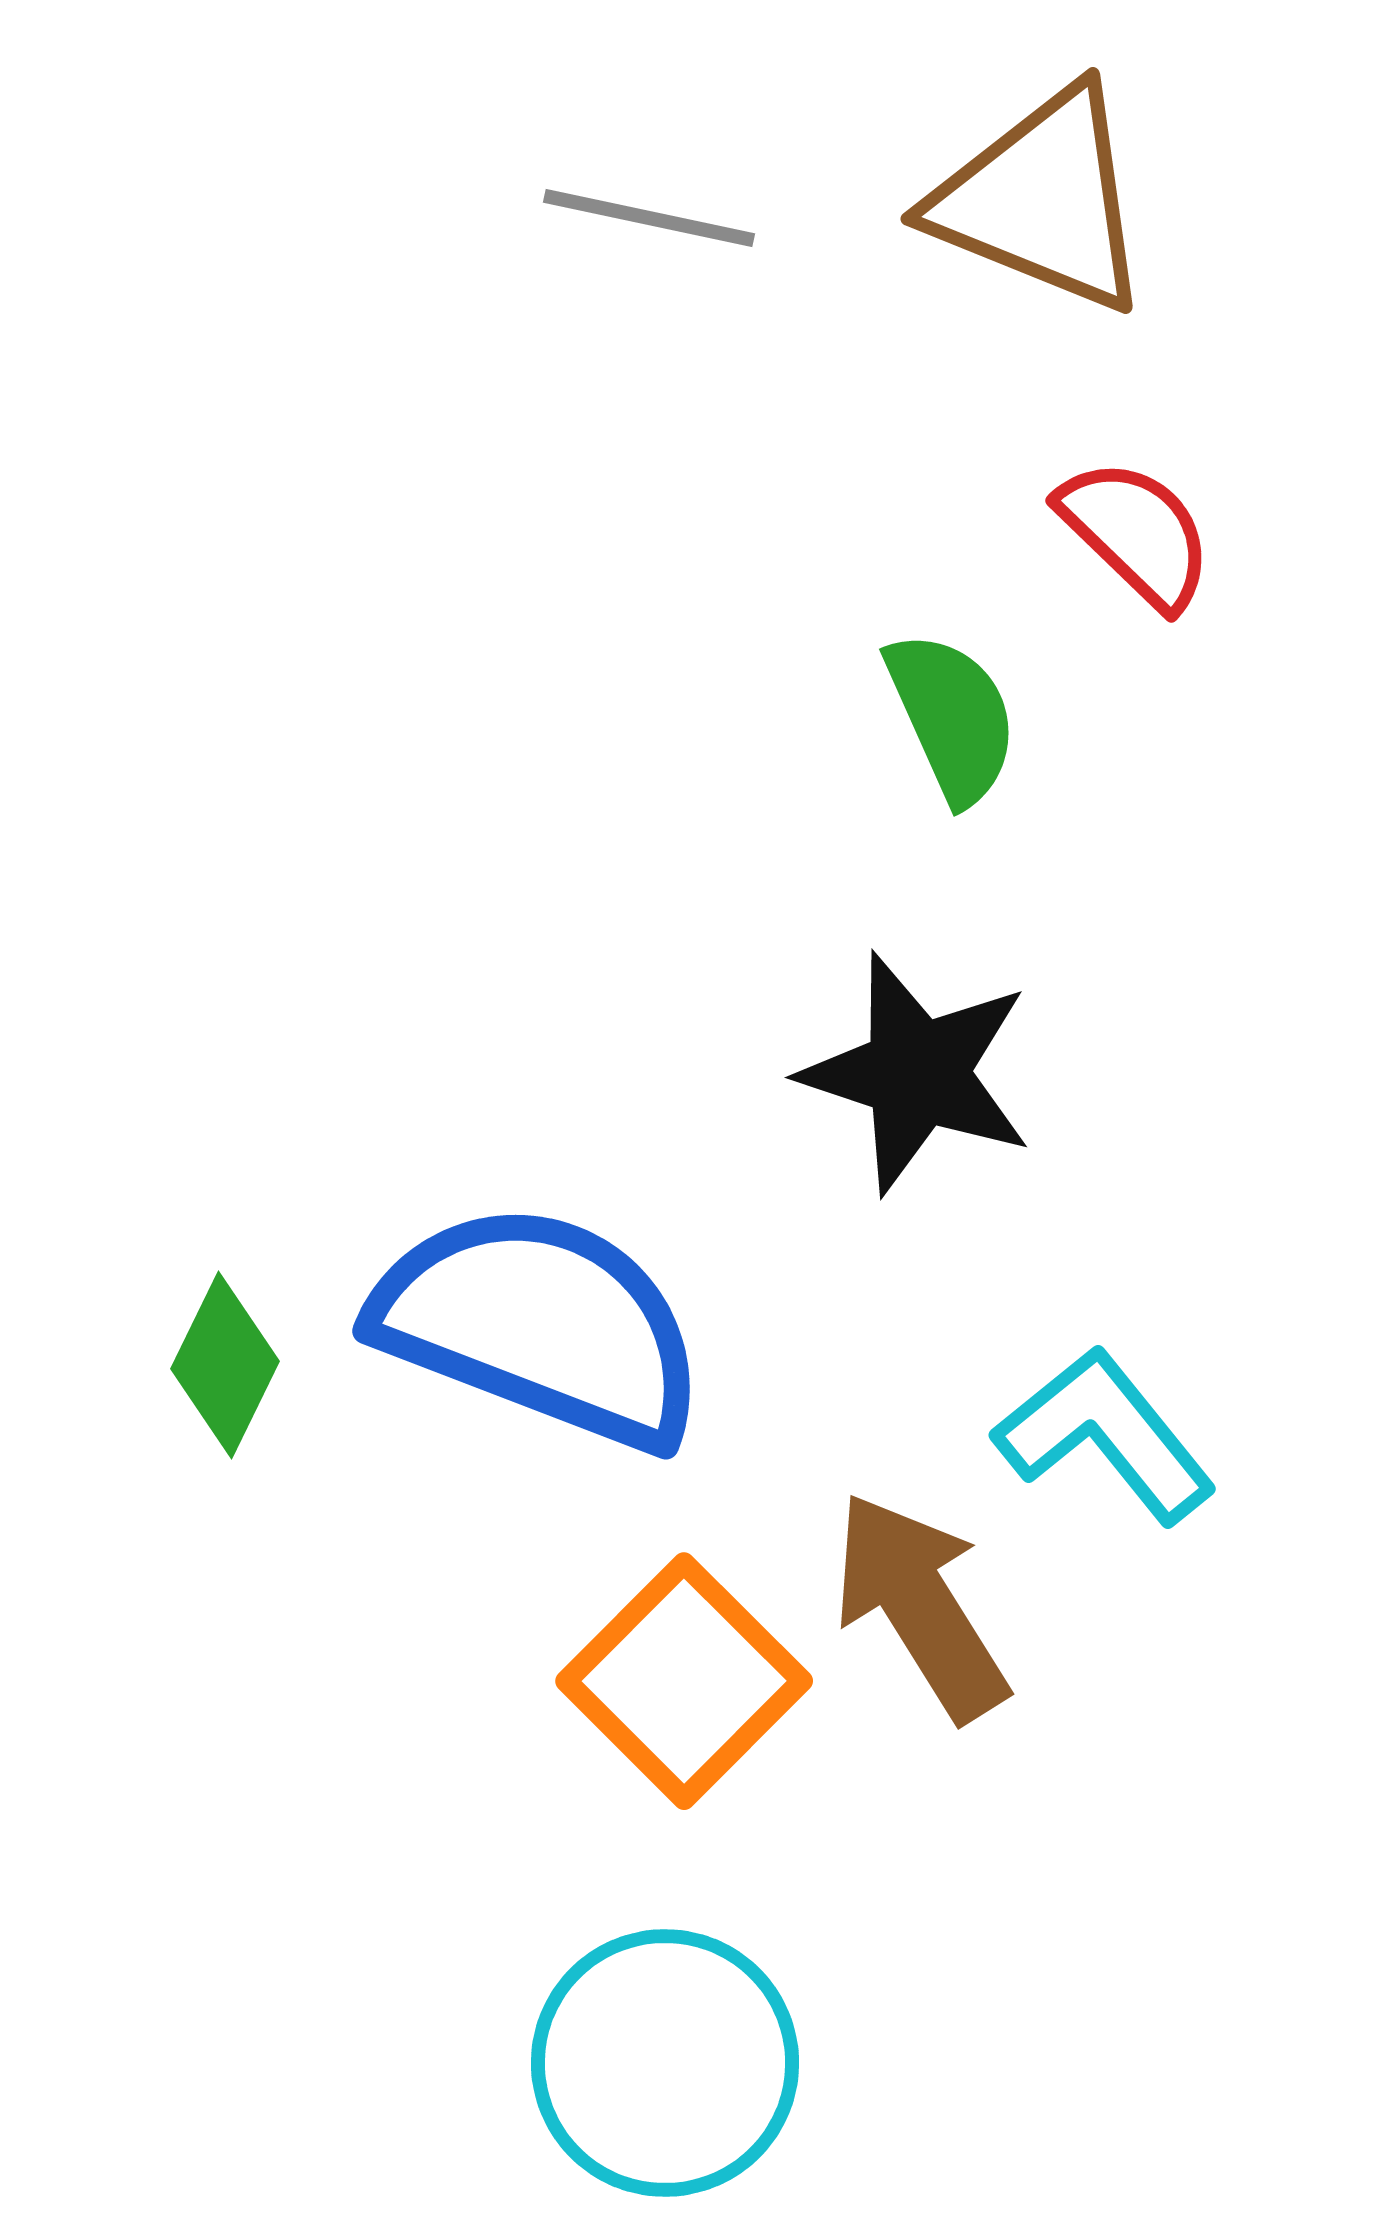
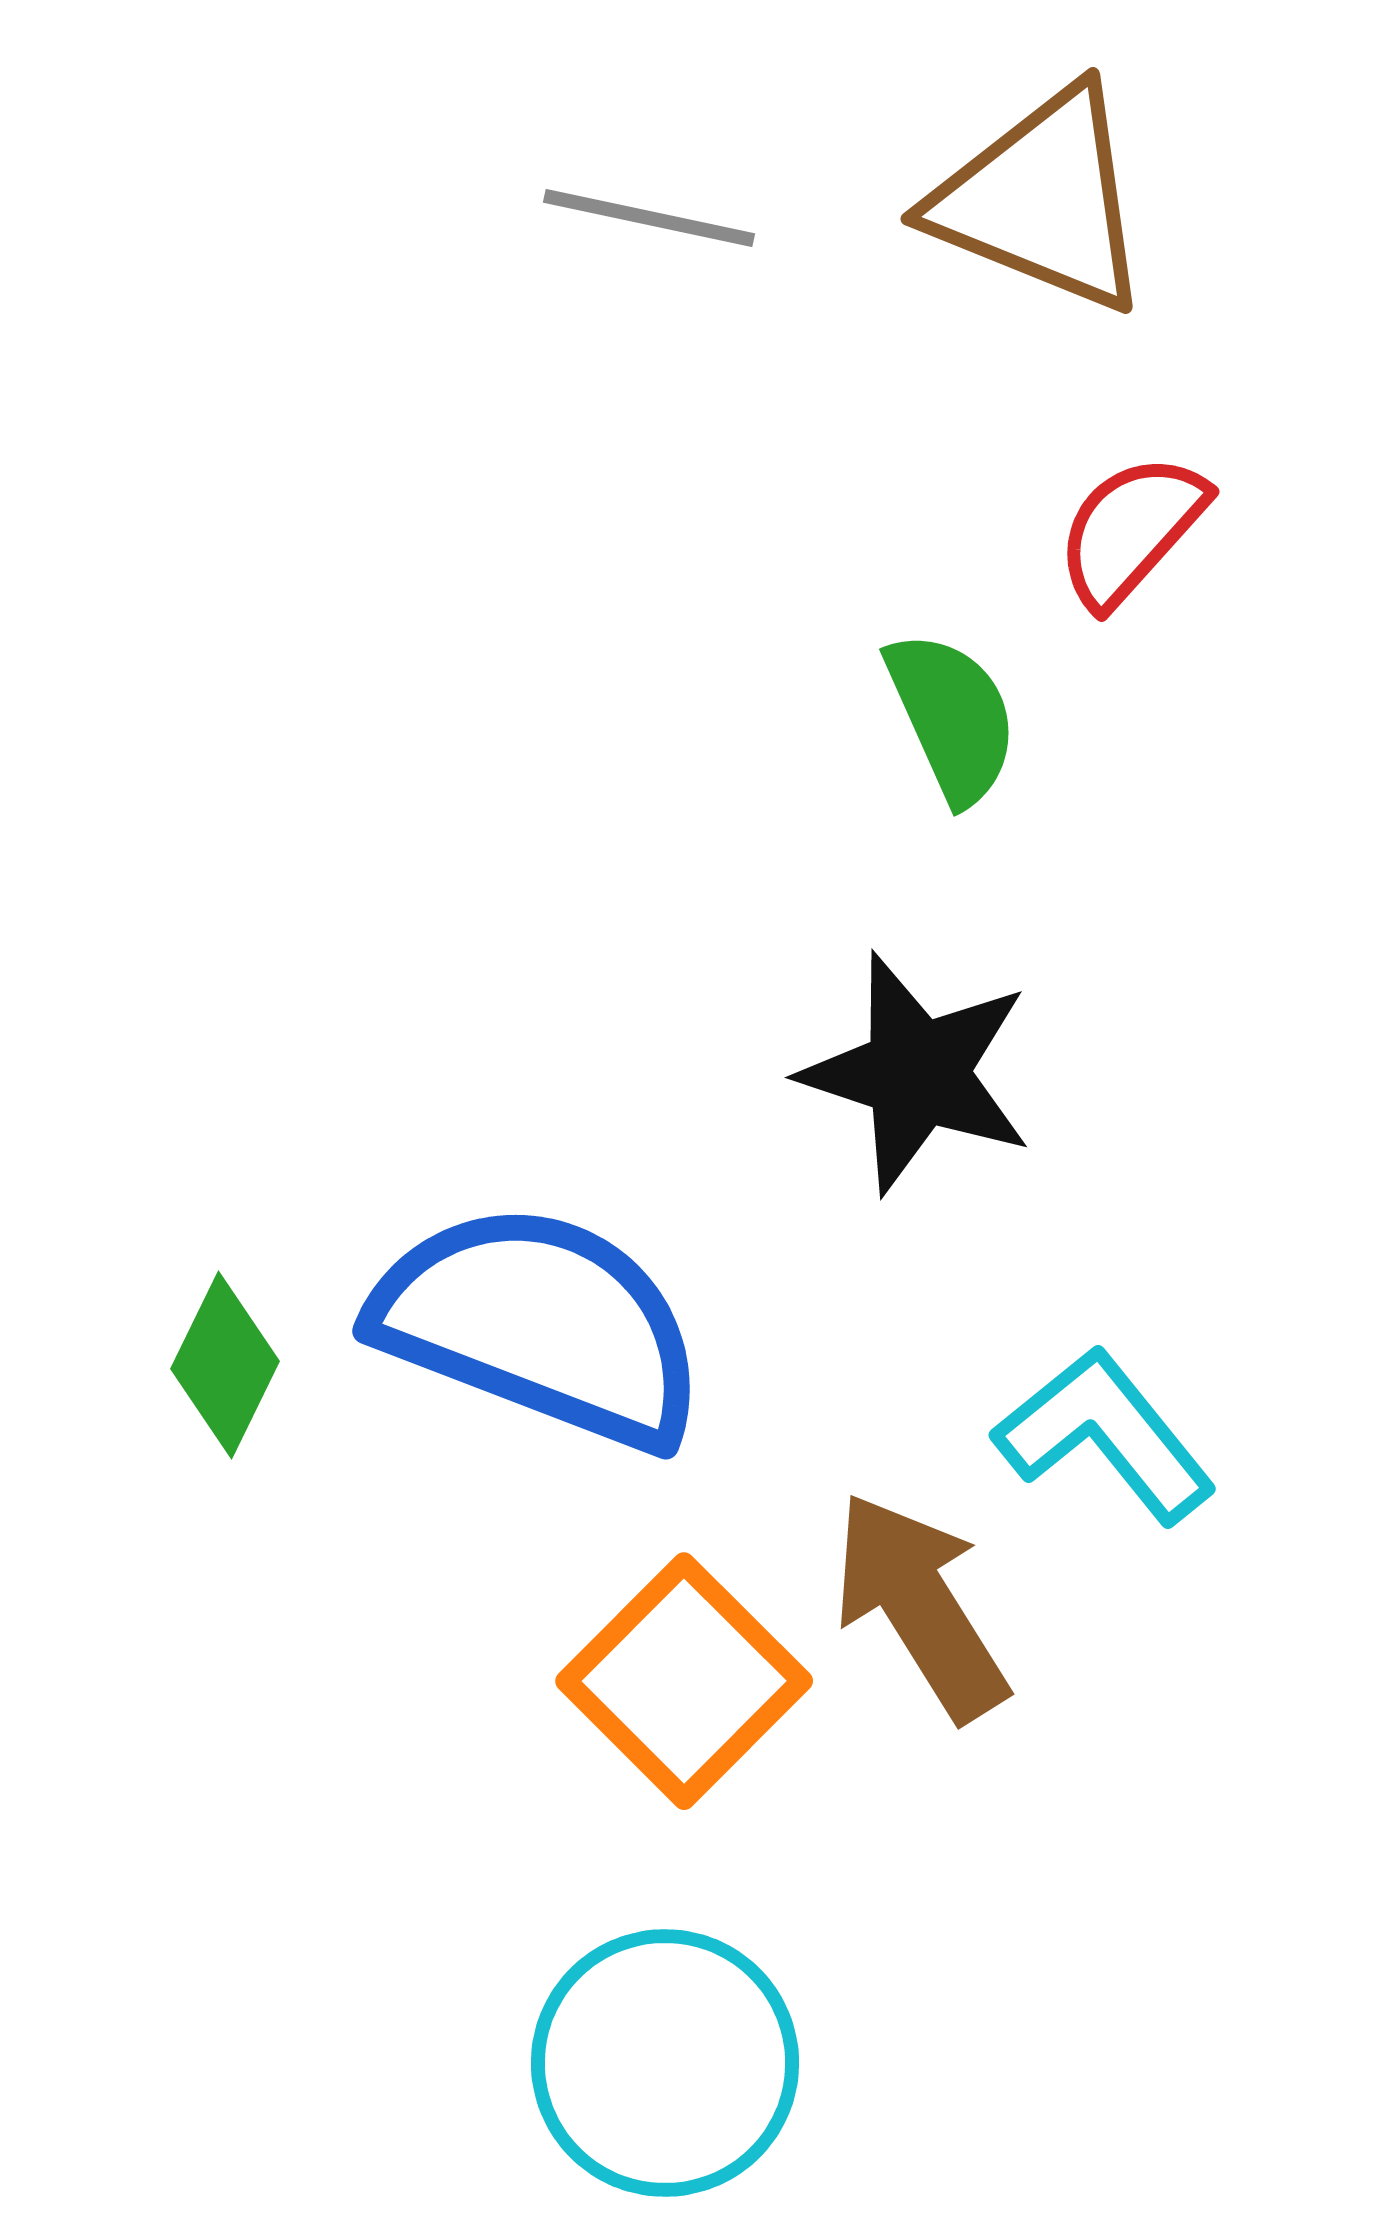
red semicircle: moved 5 px left, 3 px up; rotated 92 degrees counterclockwise
